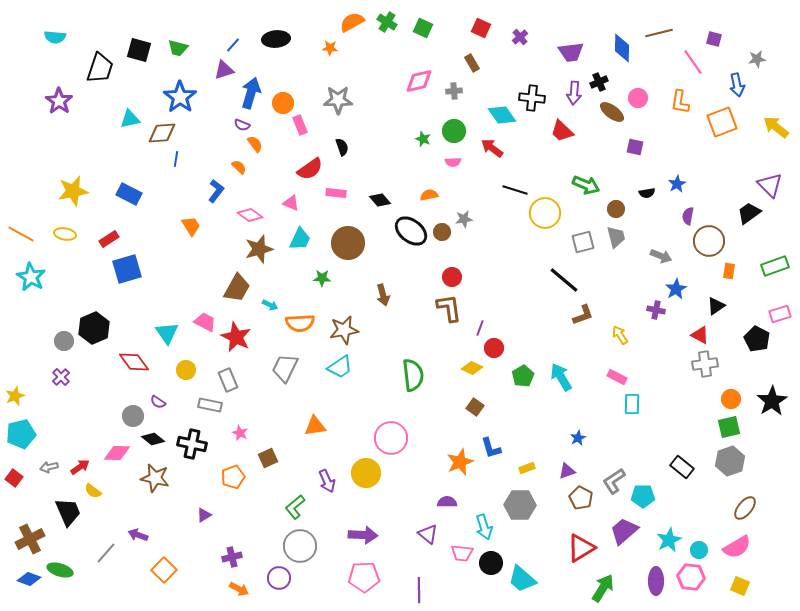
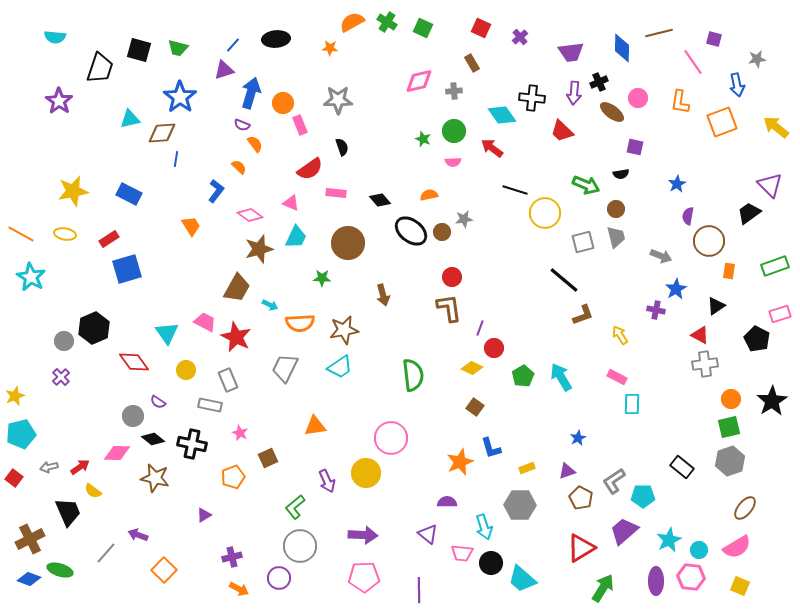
black semicircle at (647, 193): moved 26 px left, 19 px up
cyan trapezoid at (300, 239): moved 4 px left, 2 px up
